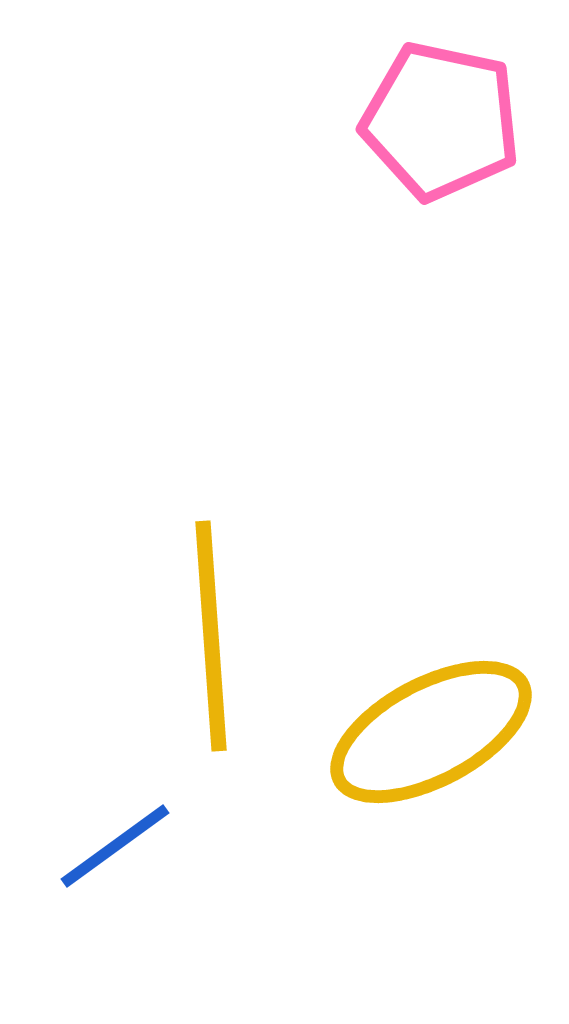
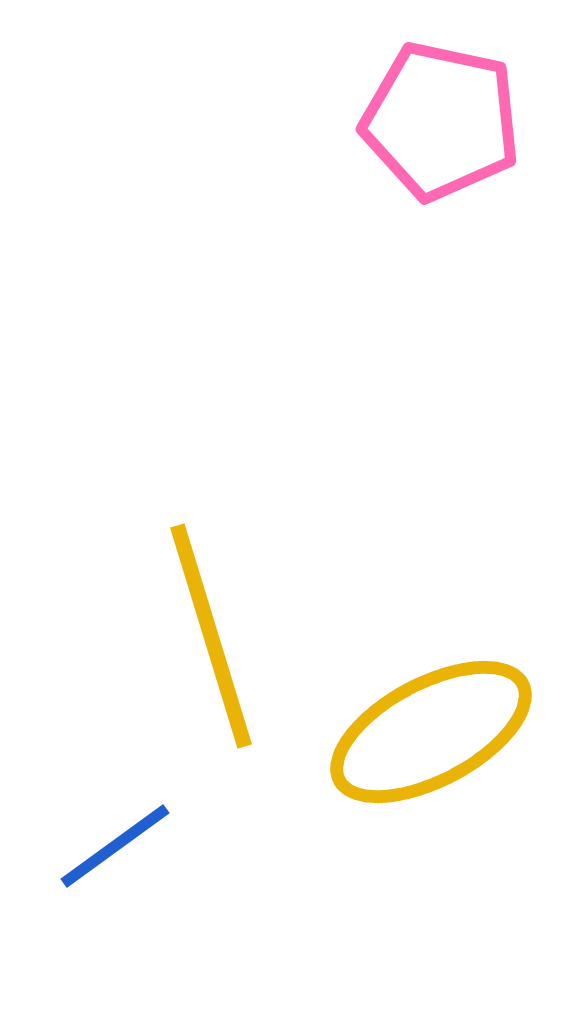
yellow line: rotated 13 degrees counterclockwise
